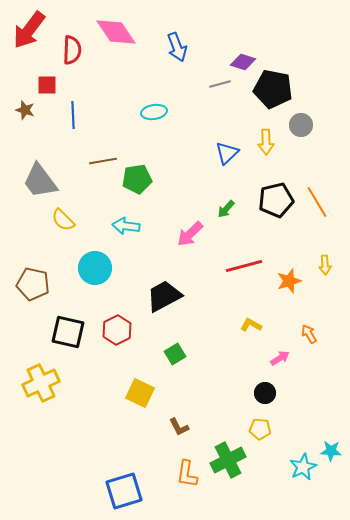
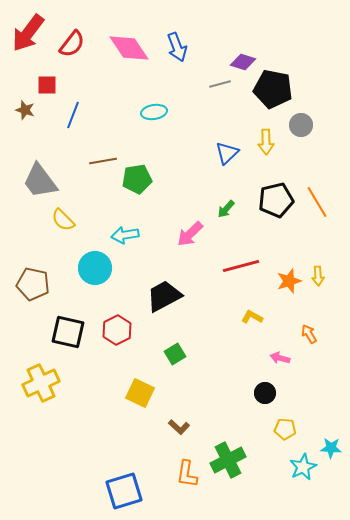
red arrow at (29, 30): moved 1 px left, 3 px down
pink diamond at (116, 32): moved 13 px right, 16 px down
red semicircle at (72, 50): moved 6 px up; rotated 36 degrees clockwise
blue line at (73, 115): rotated 24 degrees clockwise
cyan arrow at (126, 226): moved 1 px left, 9 px down; rotated 16 degrees counterclockwise
yellow arrow at (325, 265): moved 7 px left, 11 px down
red line at (244, 266): moved 3 px left
yellow L-shape at (251, 325): moved 1 px right, 8 px up
pink arrow at (280, 358): rotated 132 degrees counterclockwise
brown L-shape at (179, 427): rotated 20 degrees counterclockwise
yellow pentagon at (260, 429): moved 25 px right
cyan star at (331, 451): moved 3 px up
